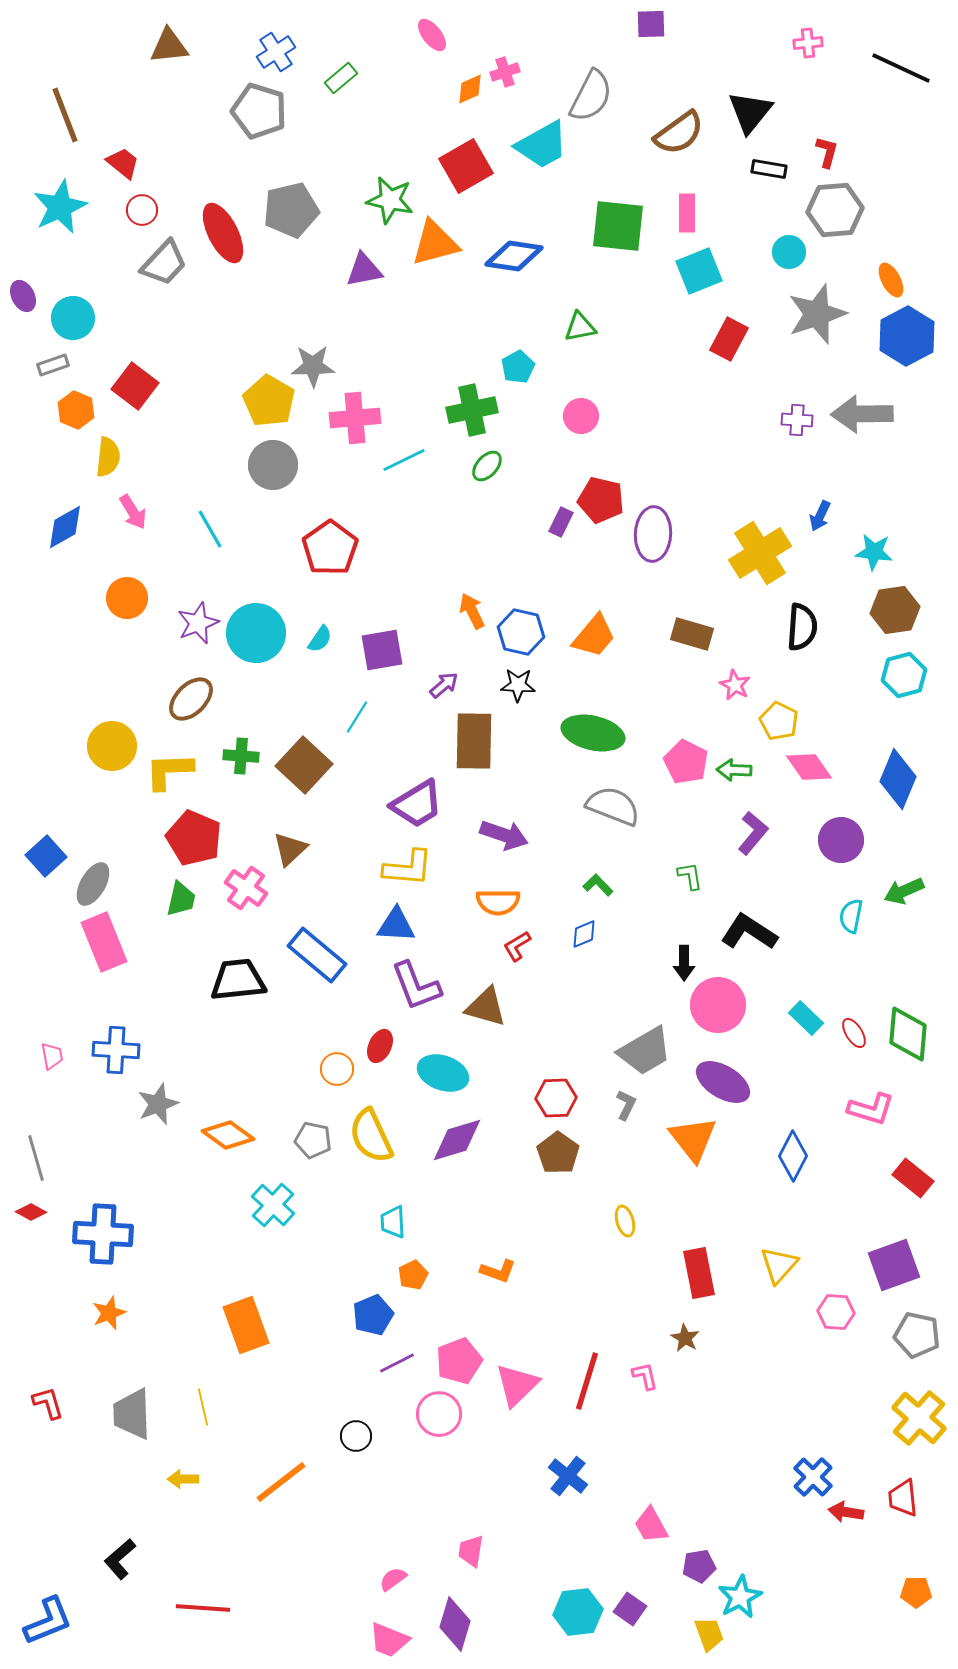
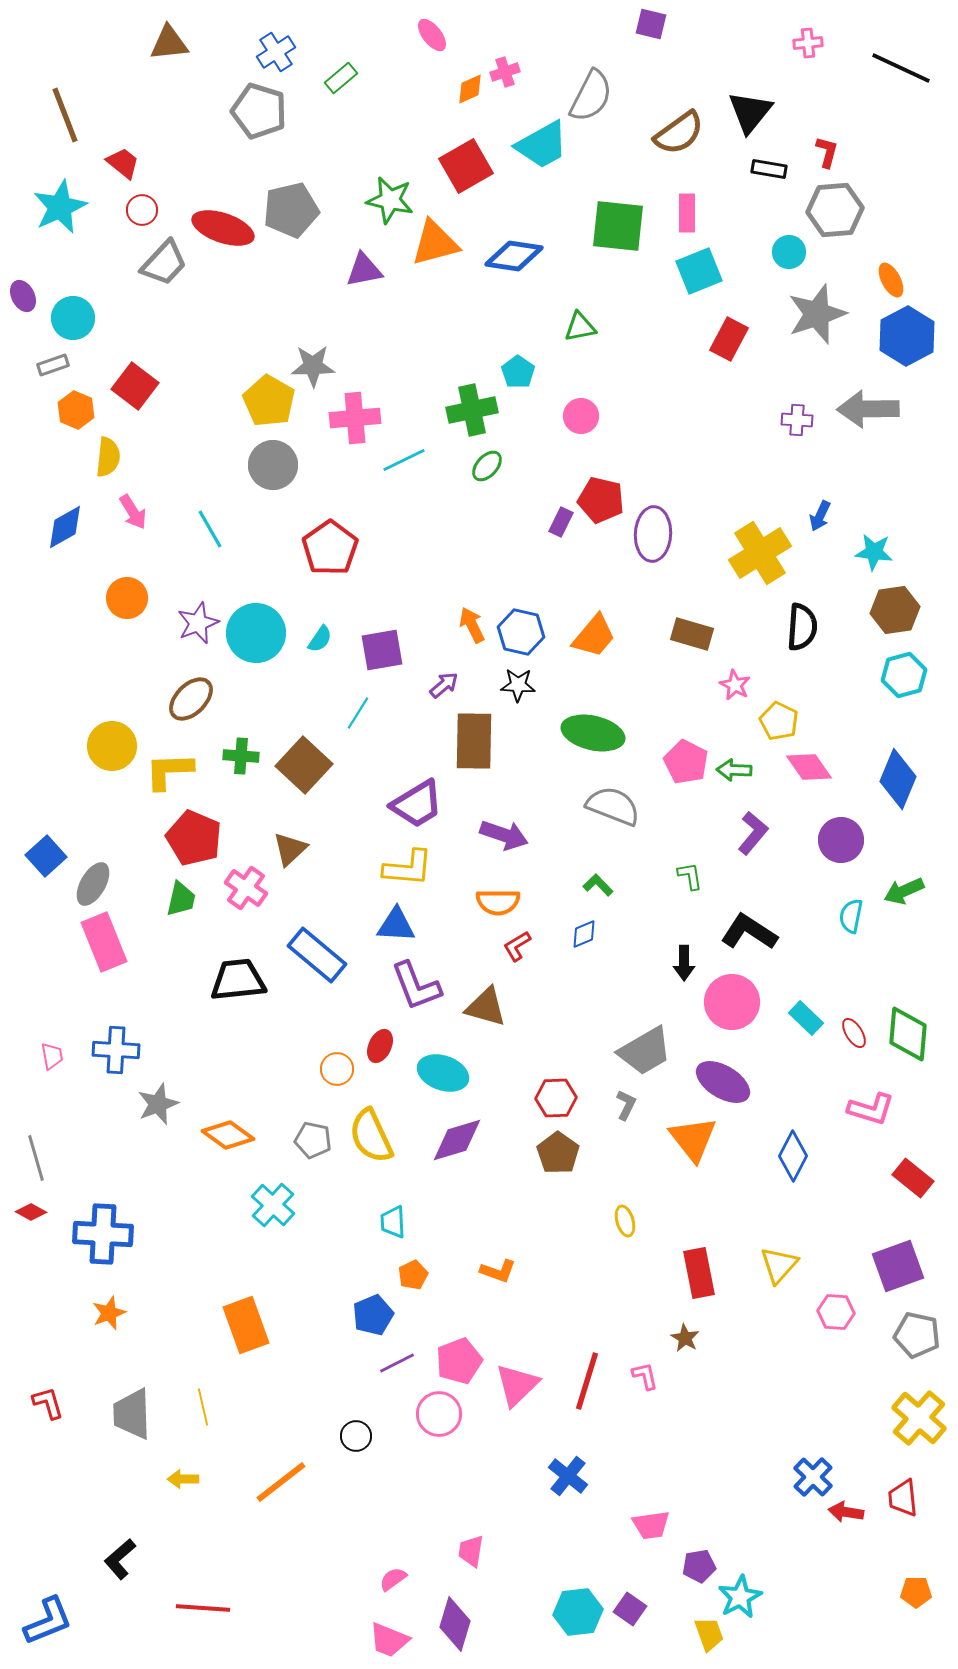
purple square at (651, 24): rotated 16 degrees clockwise
brown triangle at (169, 46): moved 3 px up
red ellipse at (223, 233): moved 5 px up; rotated 44 degrees counterclockwise
cyan pentagon at (518, 367): moved 5 px down; rotated 8 degrees counterclockwise
gray arrow at (862, 414): moved 6 px right, 5 px up
orange arrow at (472, 611): moved 14 px down
cyan line at (357, 717): moved 1 px right, 4 px up
pink circle at (718, 1005): moved 14 px right, 3 px up
purple square at (894, 1265): moved 4 px right, 1 px down
pink trapezoid at (651, 1525): rotated 69 degrees counterclockwise
